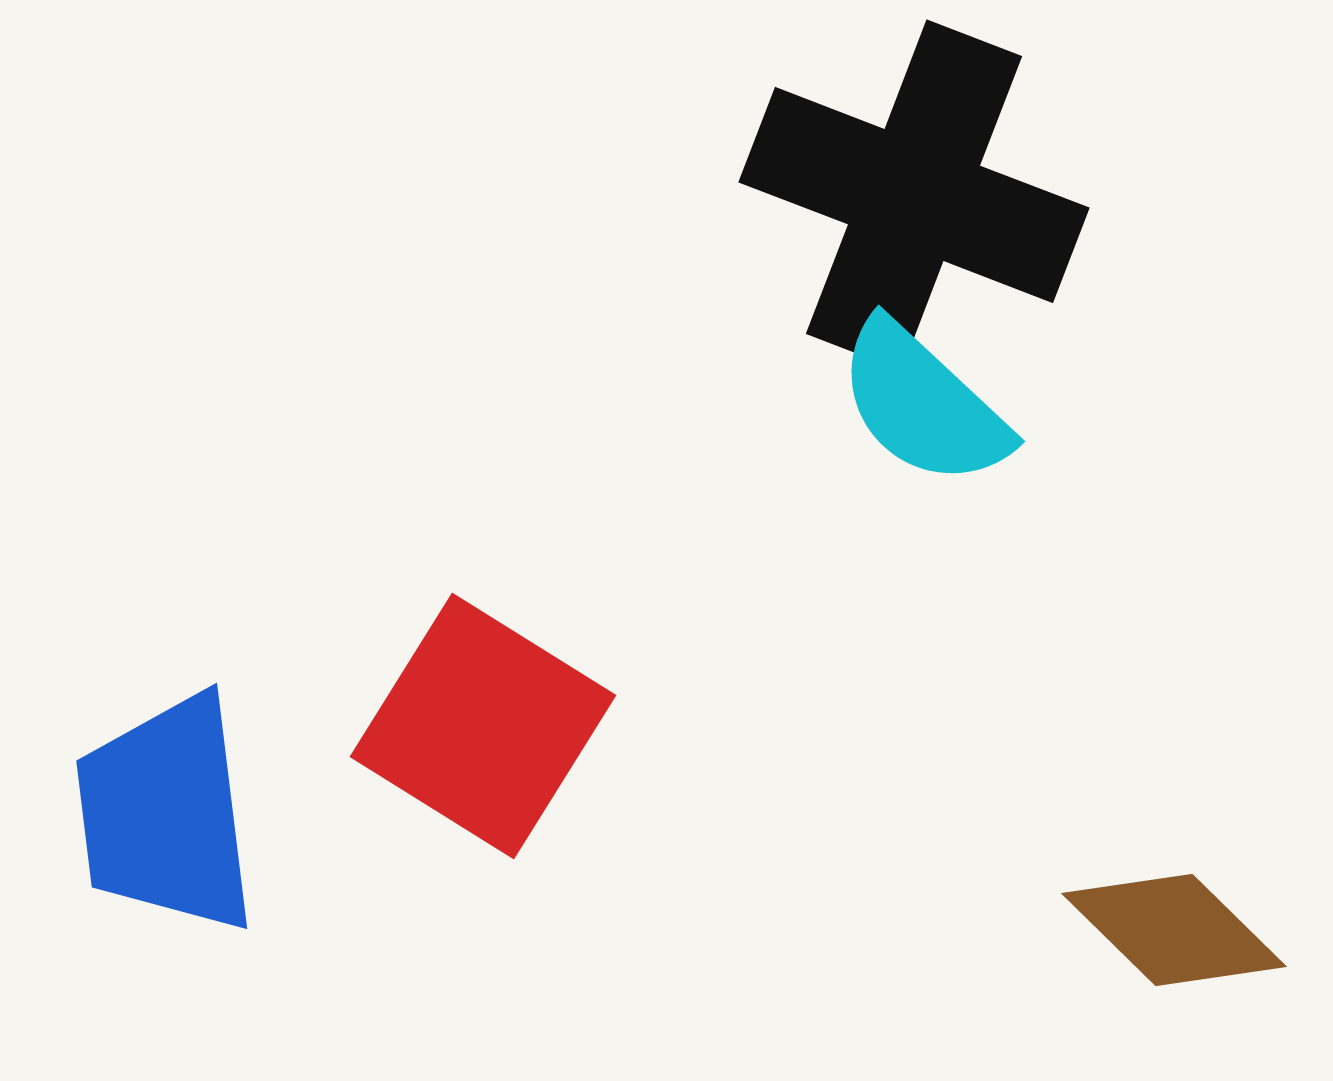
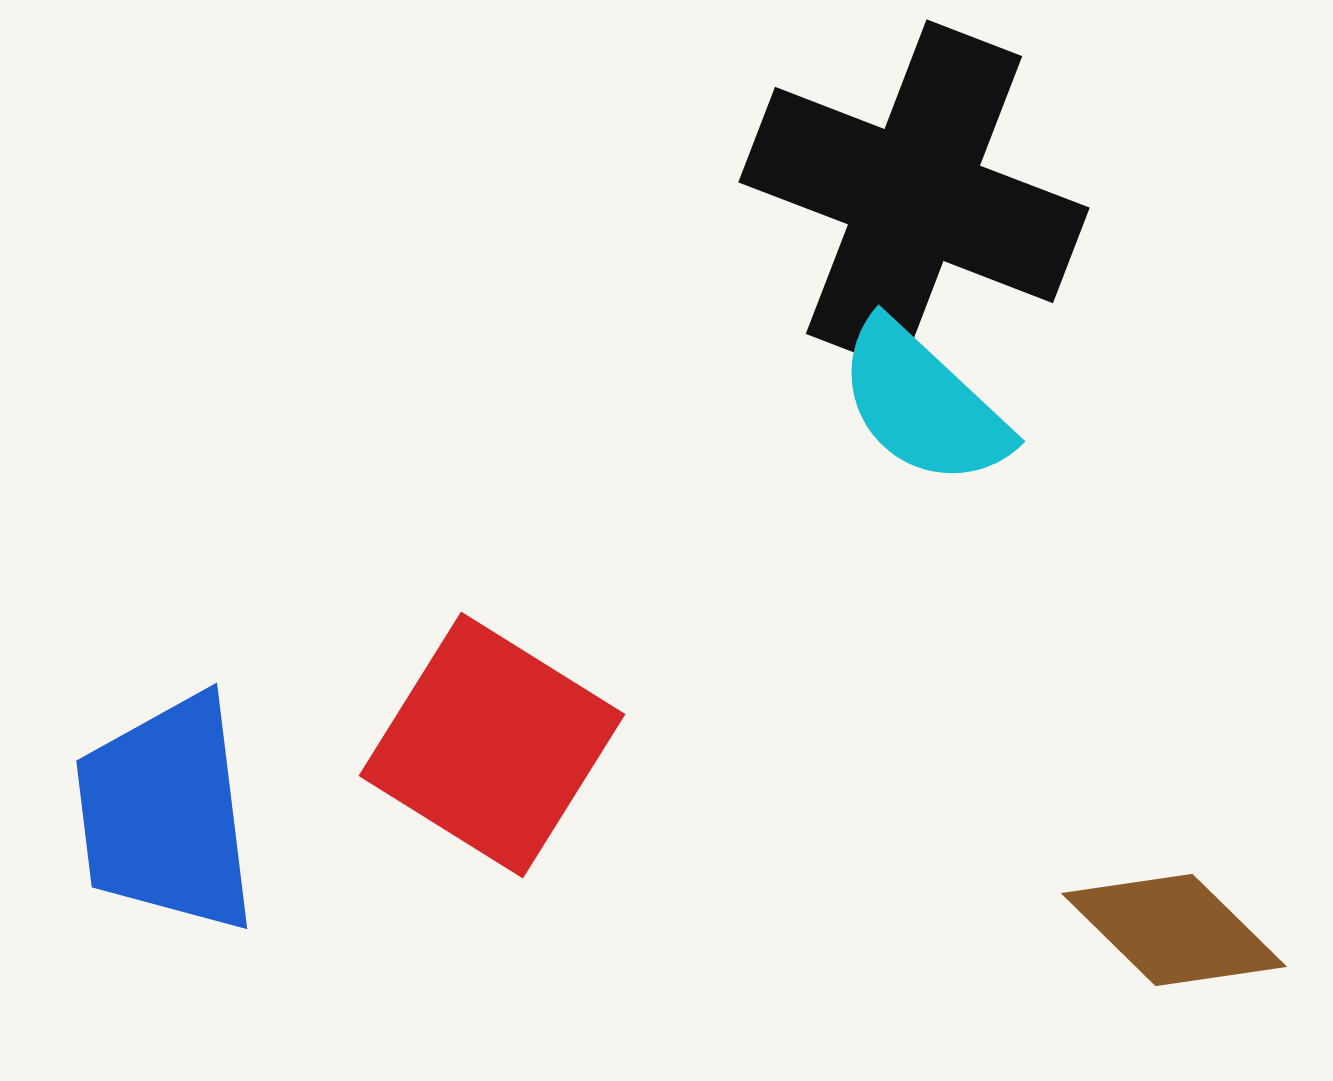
red square: moved 9 px right, 19 px down
